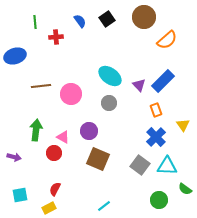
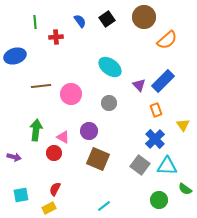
cyan ellipse: moved 9 px up
blue cross: moved 1 px left, 2 px down
cyan square: moved 1 px right
